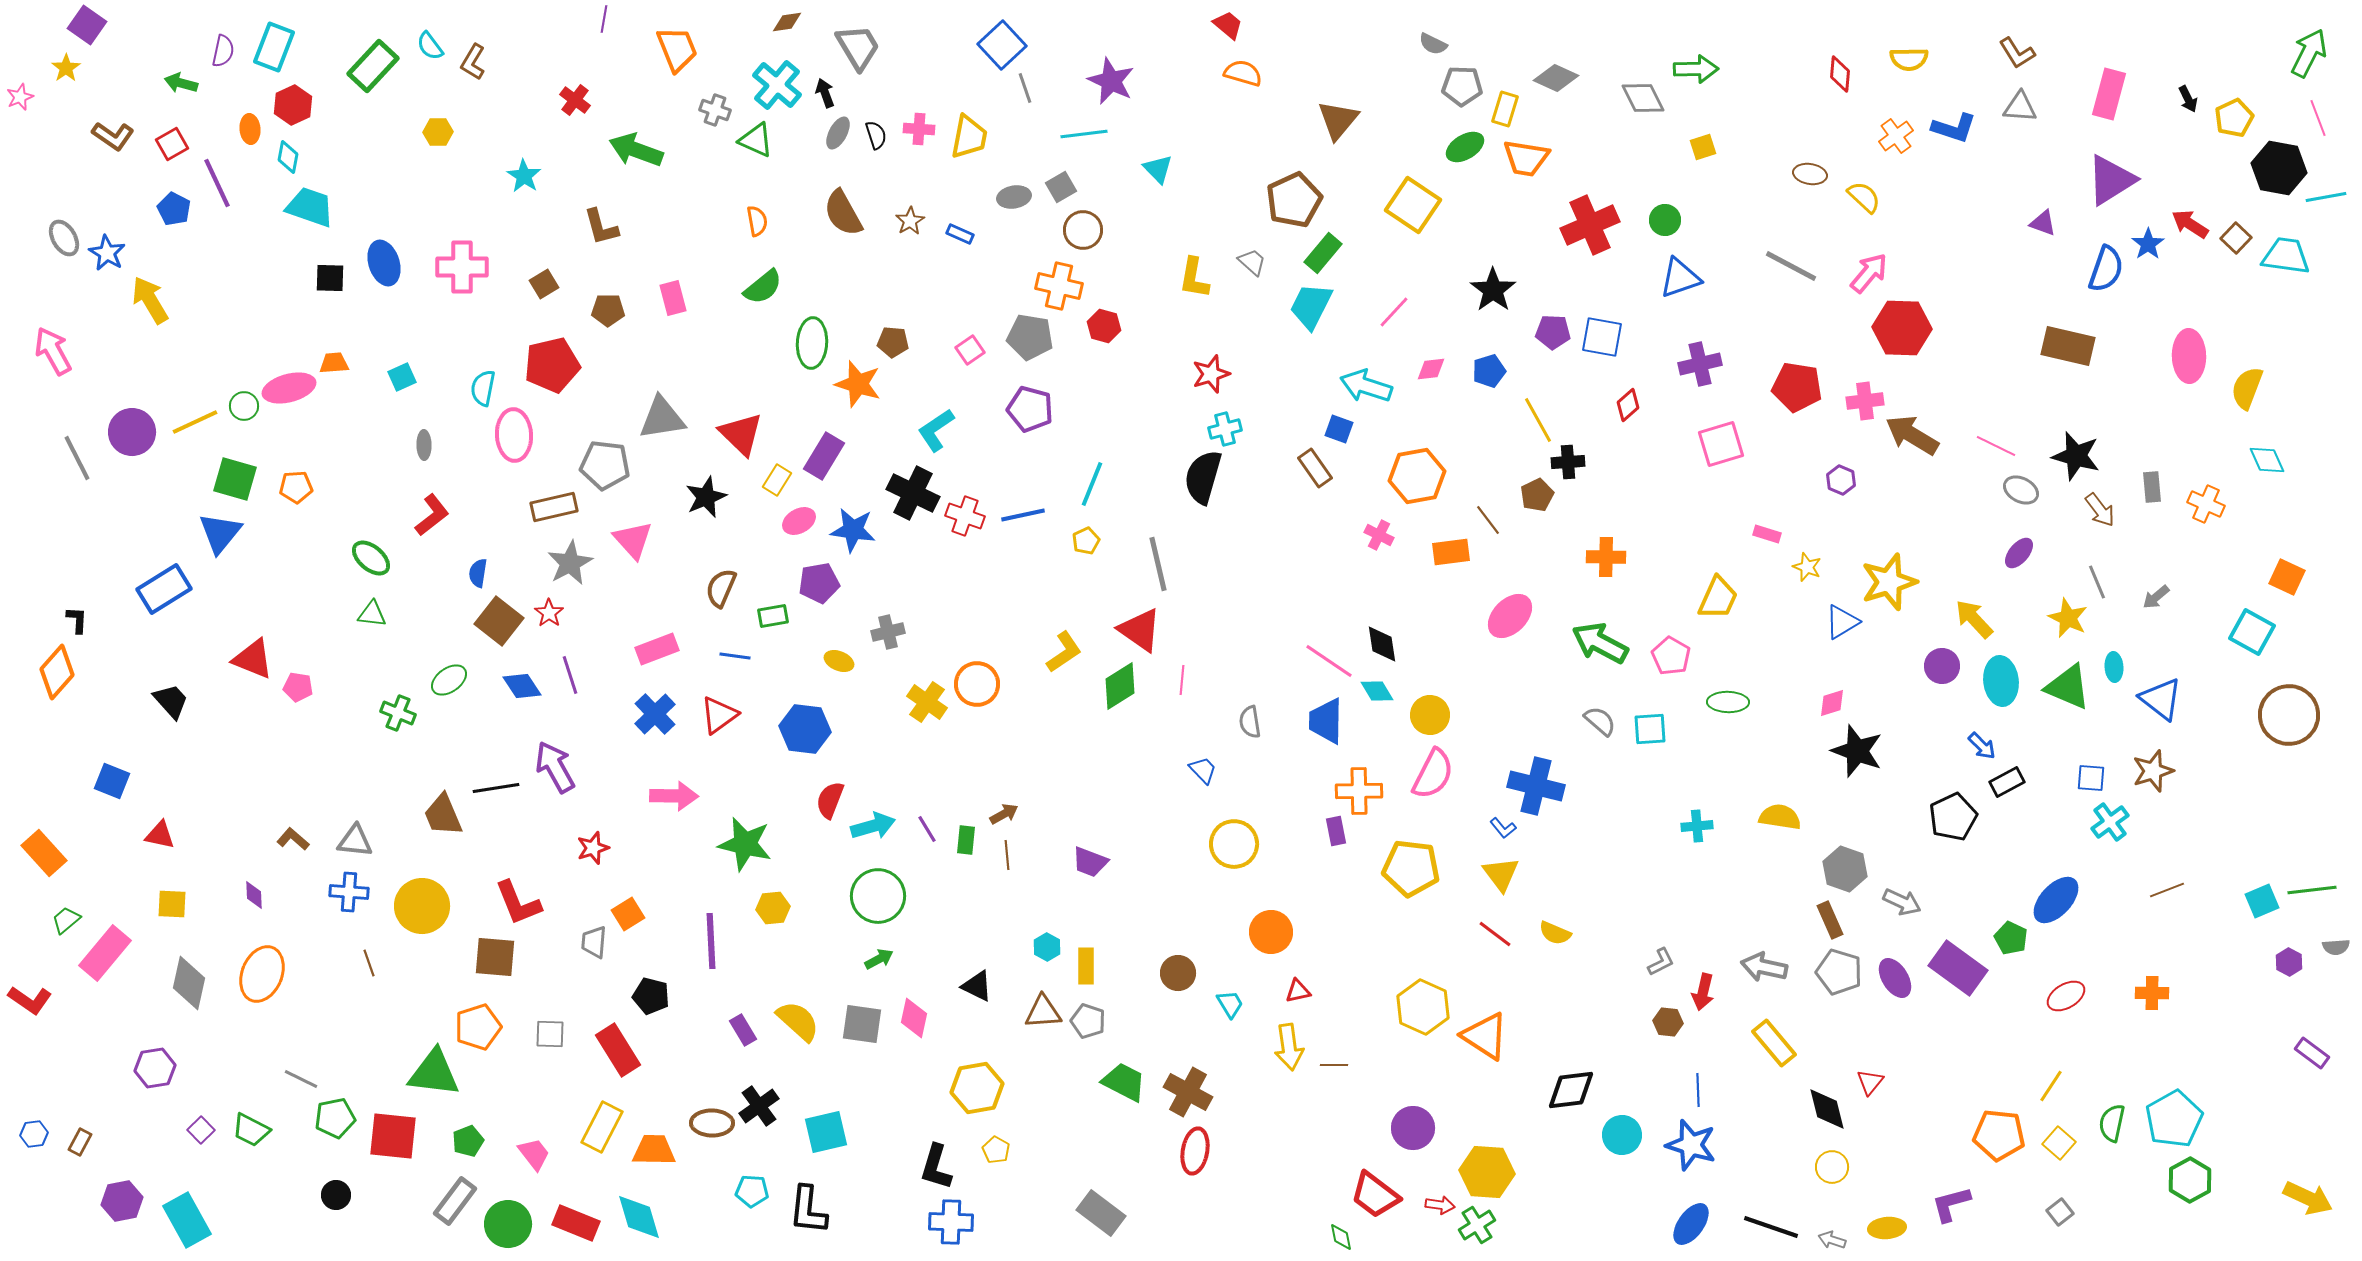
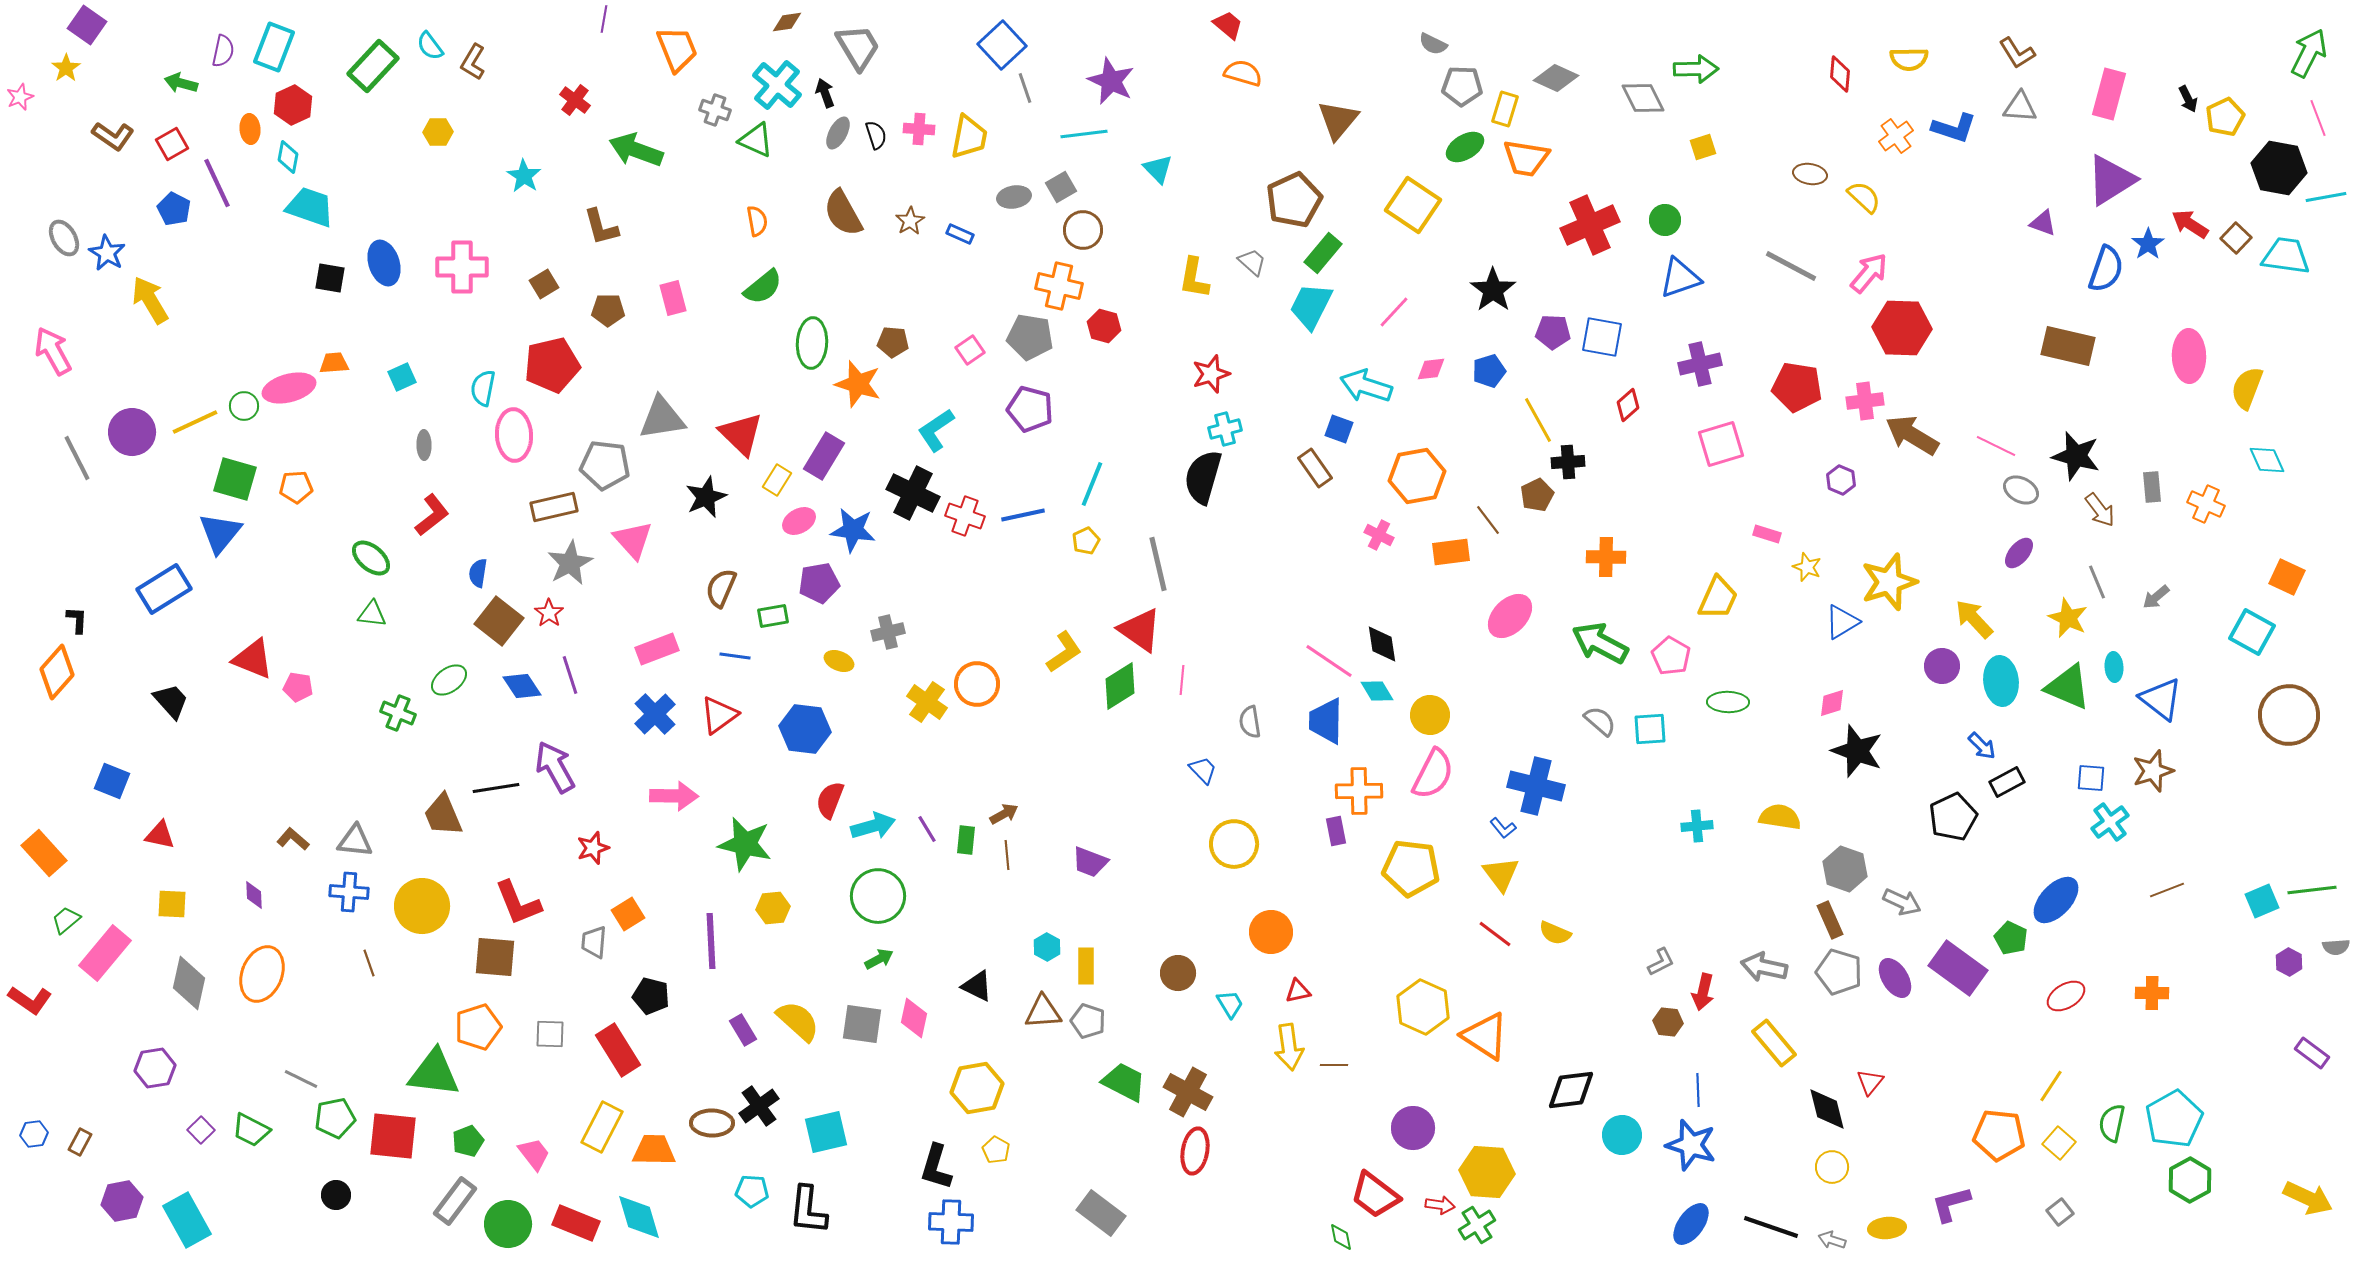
yellow pentagon at (2234, 118): moved 9 px left, 1 px up
black square at (330, 278): rotated 8 degrees clockwise
